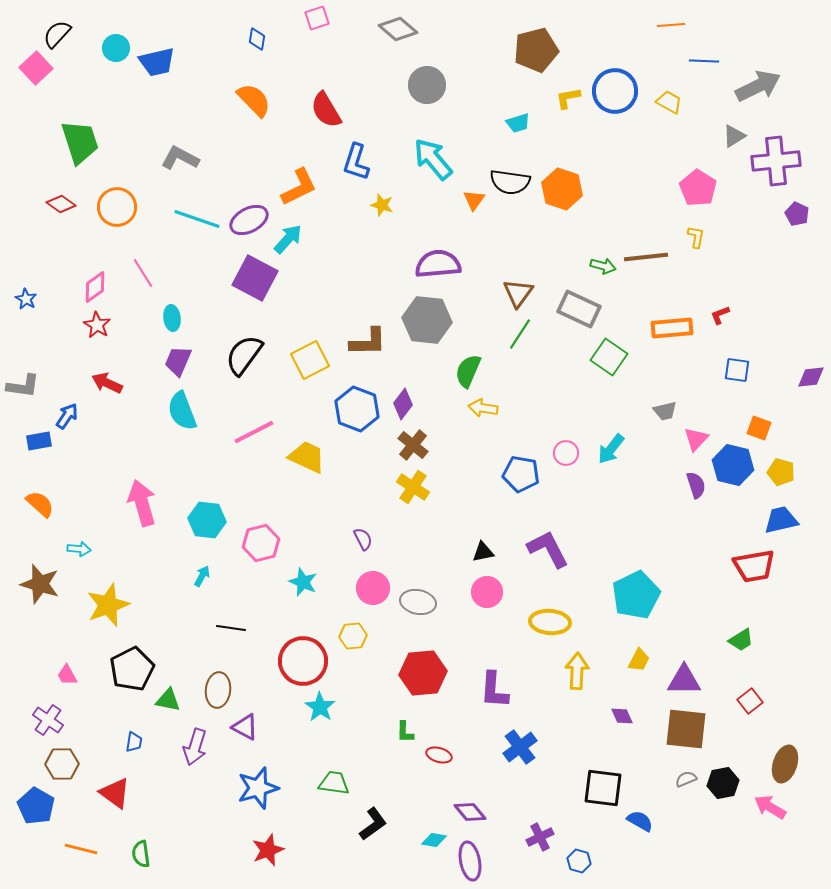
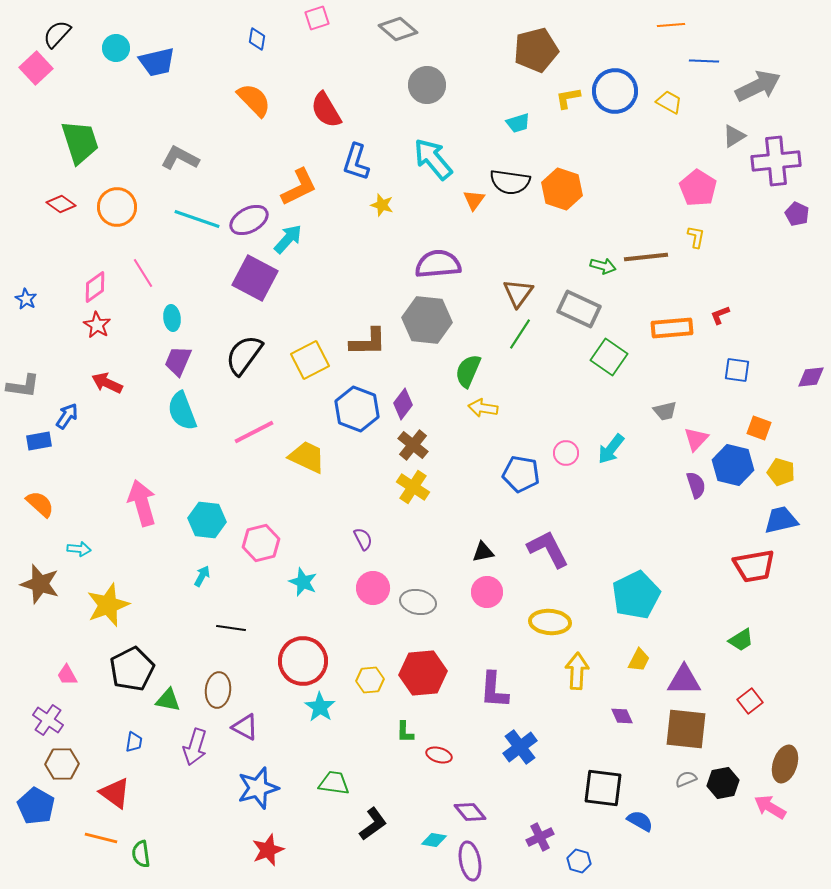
yellow hexagon at (353, 636): moved 17 px right, 44 px down
orange line at (81, 849): moved 20 px right, 11 px up
